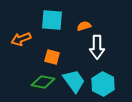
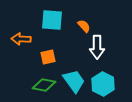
orange semicircle: rotated 64 degrees clockwise
orange arrow: rotated 24 degrees clockwise
orange square: moved 4 px left; rotated 28 degrees counterclockwise
green diamond: moved 1 px right, 3 px down
